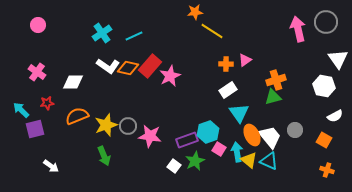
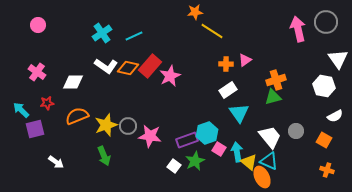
white L-shape at (108, 66): moved 2 px left
gray circle at (295, 130): moved 1 px right, 1 px down
cyan hexagon at (208, 132): moved 1 px left, 1 px down
orange ellipse at (252, 135): moved 10 px right, 42 px down
yellow triangle at (249, 160): moved 2 px down
white arrow at (51, 166): moved 5 px right, 4 px up
